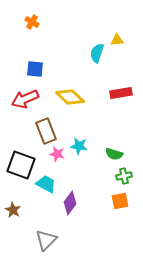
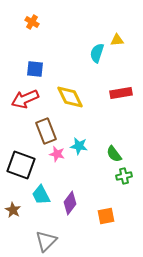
yellow diamond: rotated 20 degrees clockwise
green semicircle: rotated 36 degrees clockwise
cyan trapezoid: moved 5 px left, 11 px down; rotated 145 degrees counterclockwise
orange square: moved 14 px left, 15 px down
gray triangle: moved 1 px down
